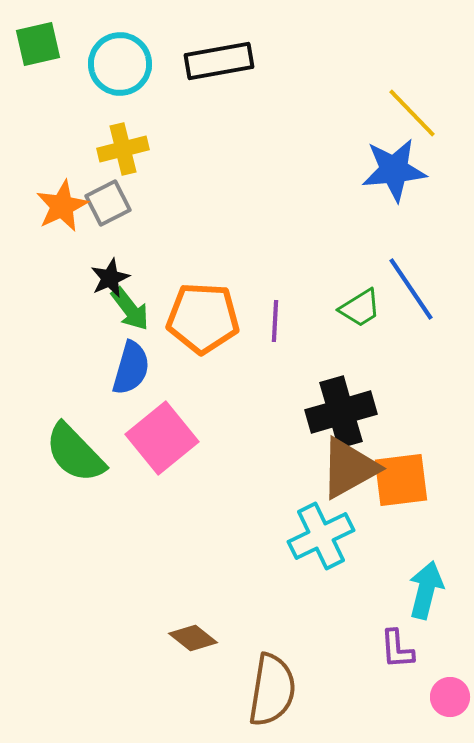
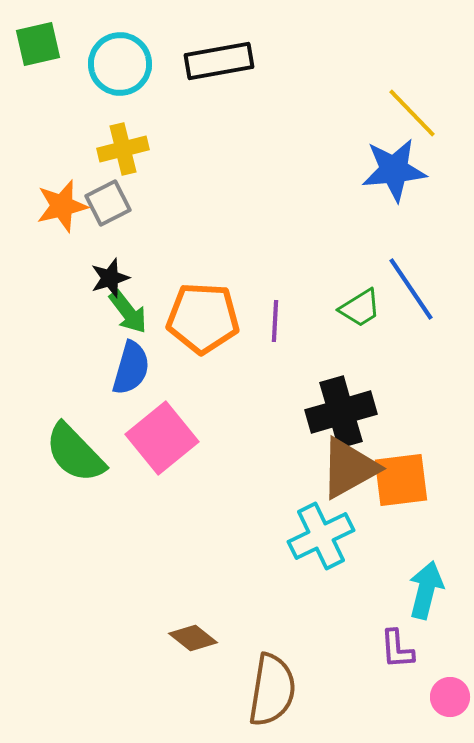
orange star: rotated 12 degrees clockwise
black star: rotated 6 degrees clockwise
green arrow: moved 2 px left, 3 px down
